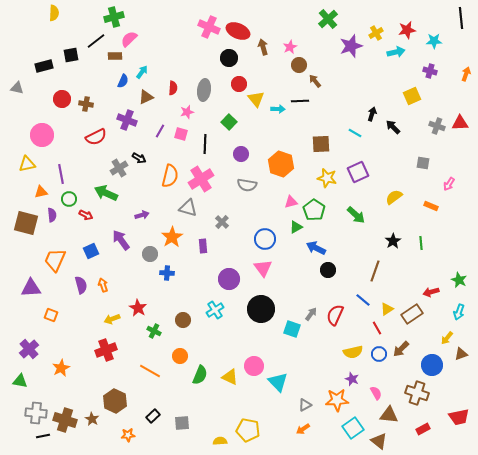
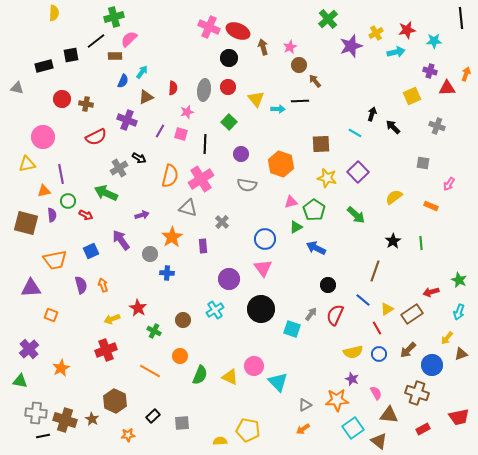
red circle at (239, 84): moved 11 px left, 3 px down
red triangle at (460, 123): moved 13 px left, 35 px up
pink circle at (42, 135): moved 1 px right, 2 px down
purple square at (358, 172): rotated 20 degrees counterclockwise
orange triangle at (41, 192): moved 3 px right, 1 px up
green circle at (69, 199): moved 1 px left, 2 px down
orange trapezoid at (55, 260): rotated 125 degrees counterclockwise
black circle at (328, 270): moved 15 px down
brown arrow at (401, 349): moved 7 px right, 1 px down
